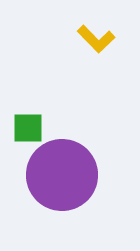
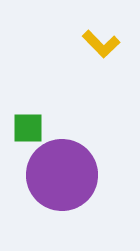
yellow L-shape: moved 5 px right, 5 px down
